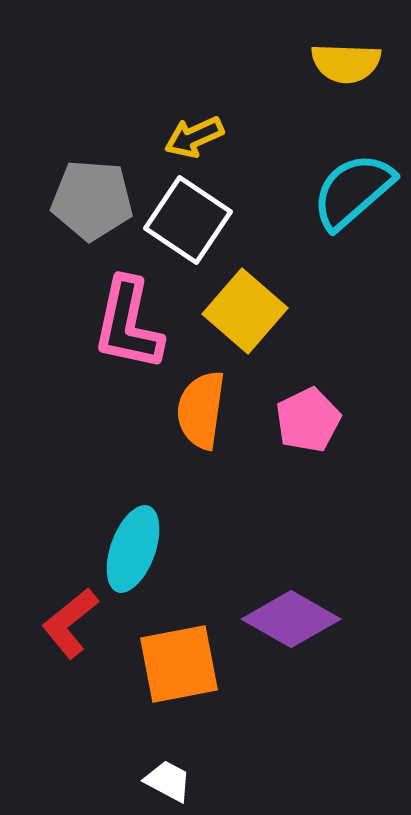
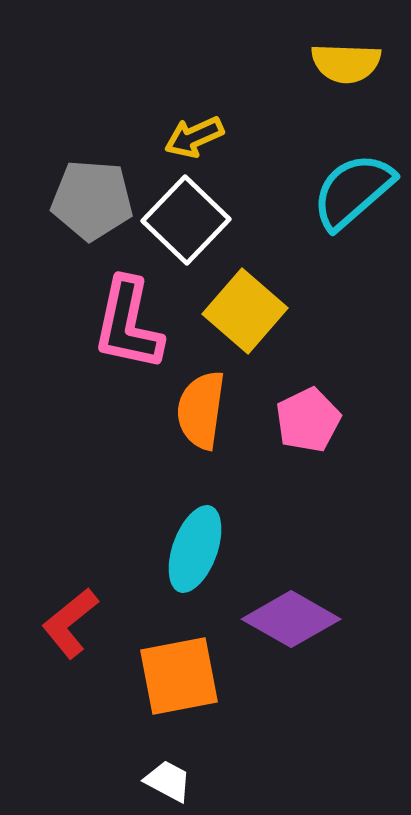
white square: moved 2 px left; rotated 10 degrees clockwise
cyan ellipse: moved 62 px right
orange square: moved 12 px down
